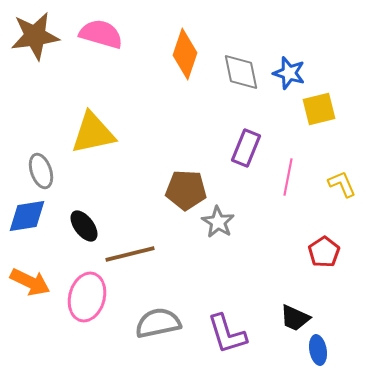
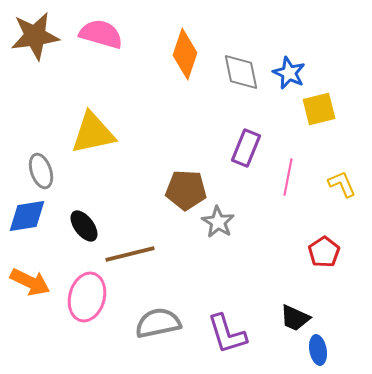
blue star: rotated 8 degrees clockwise
